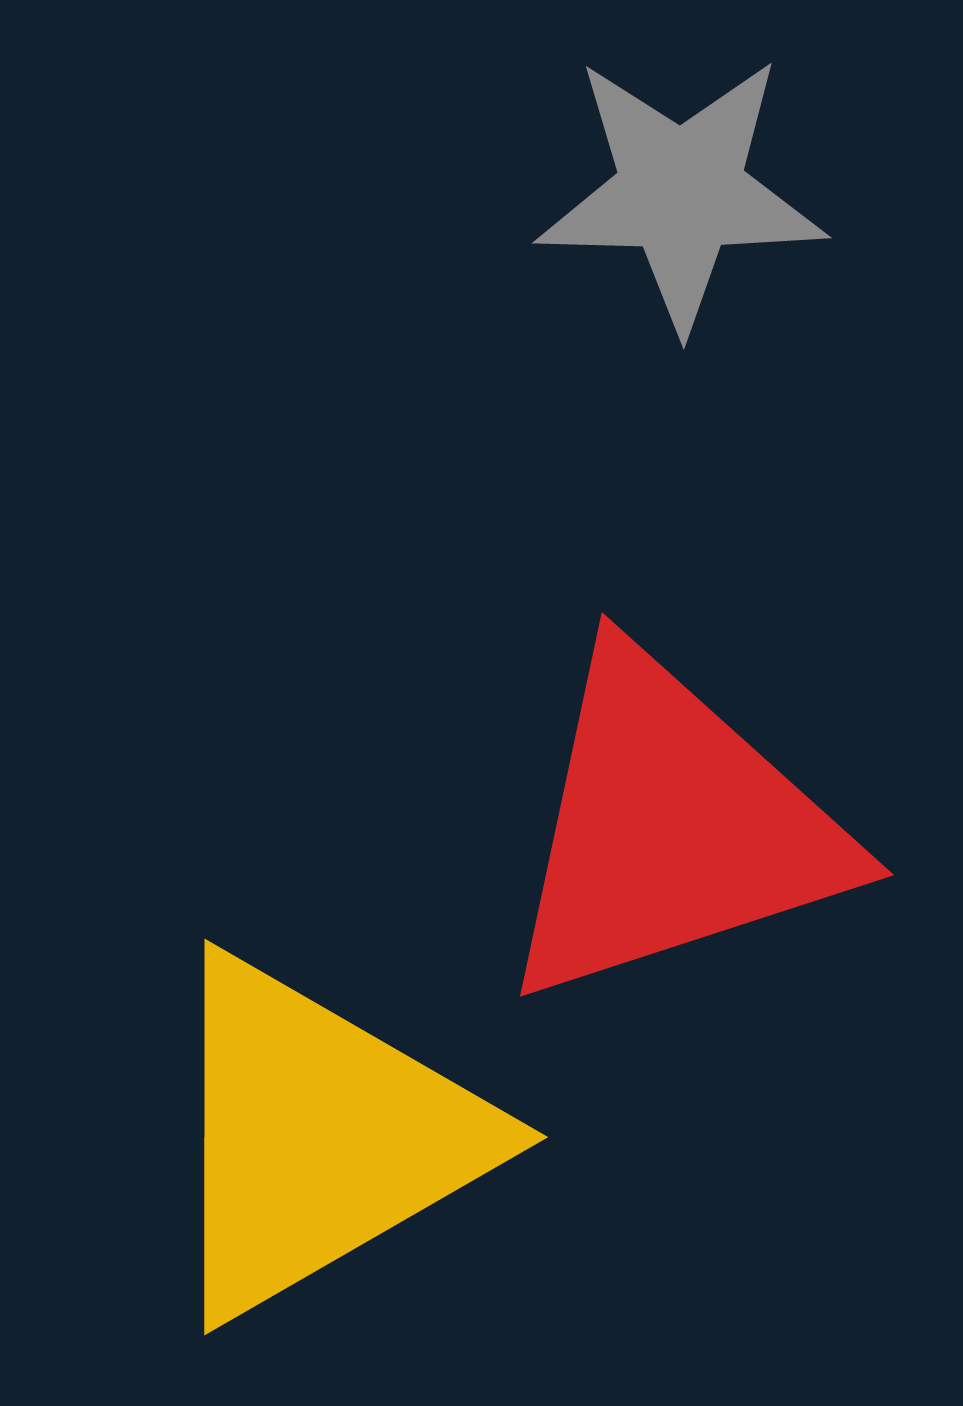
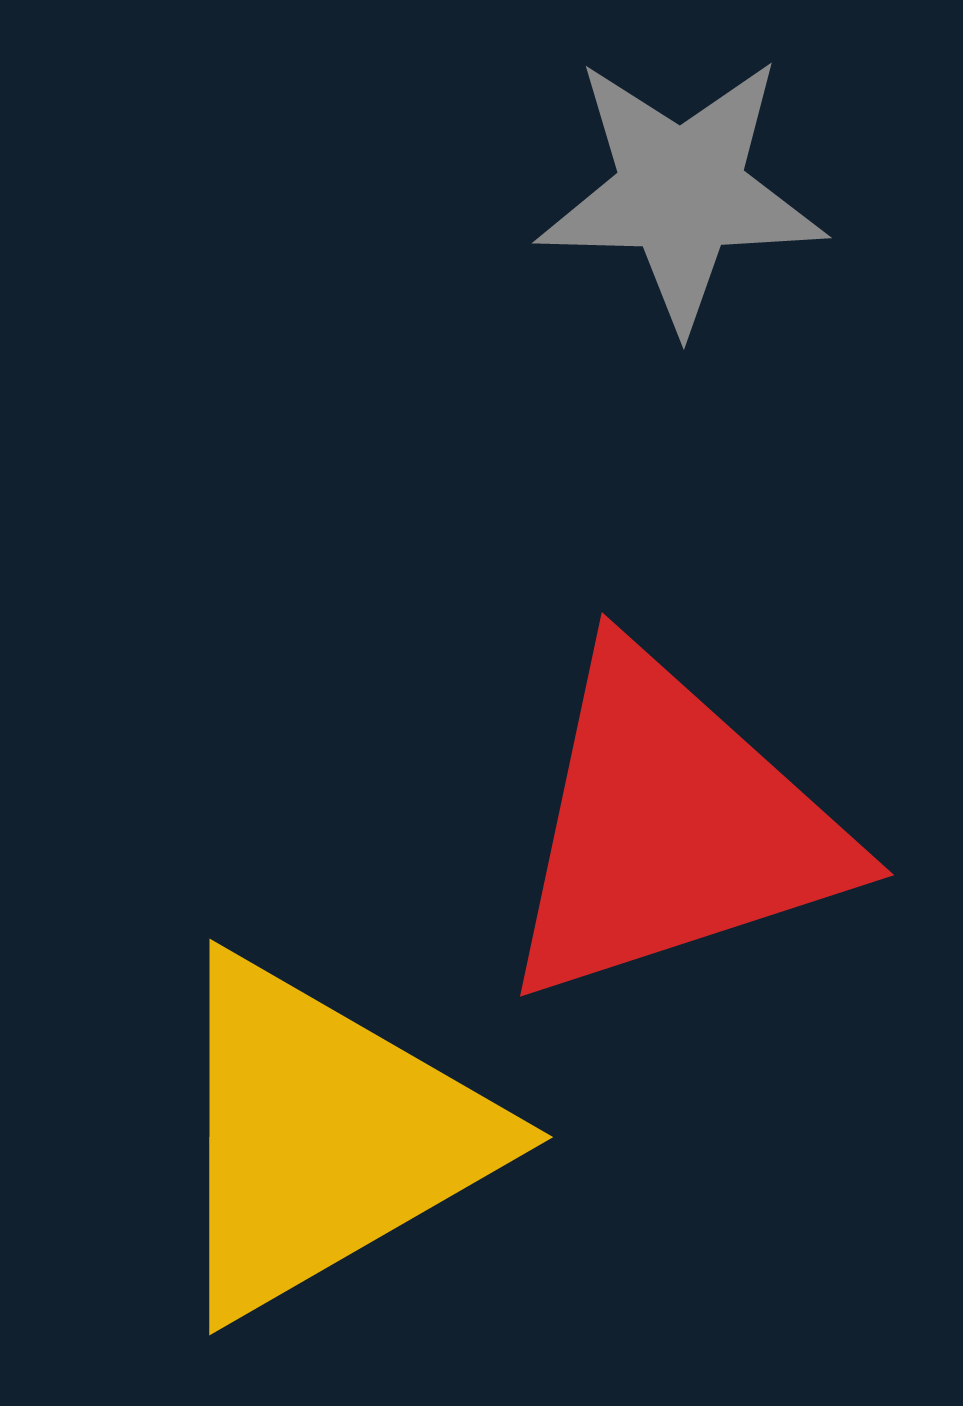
yellow triangle: moved 5 px right
